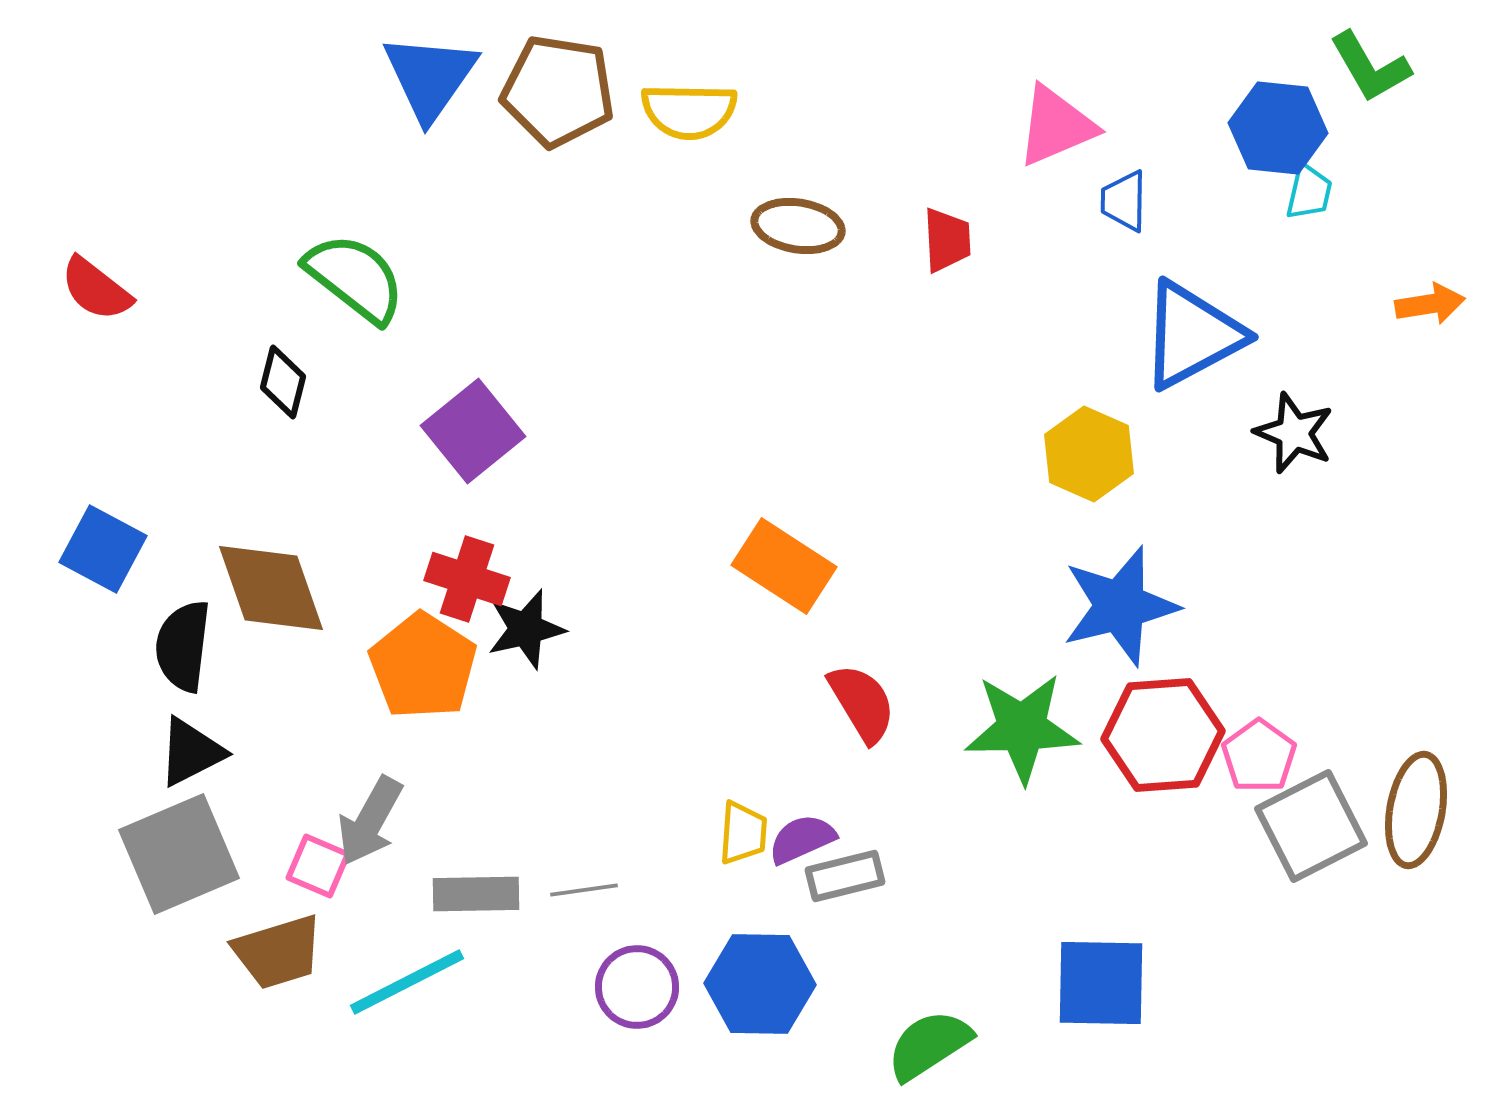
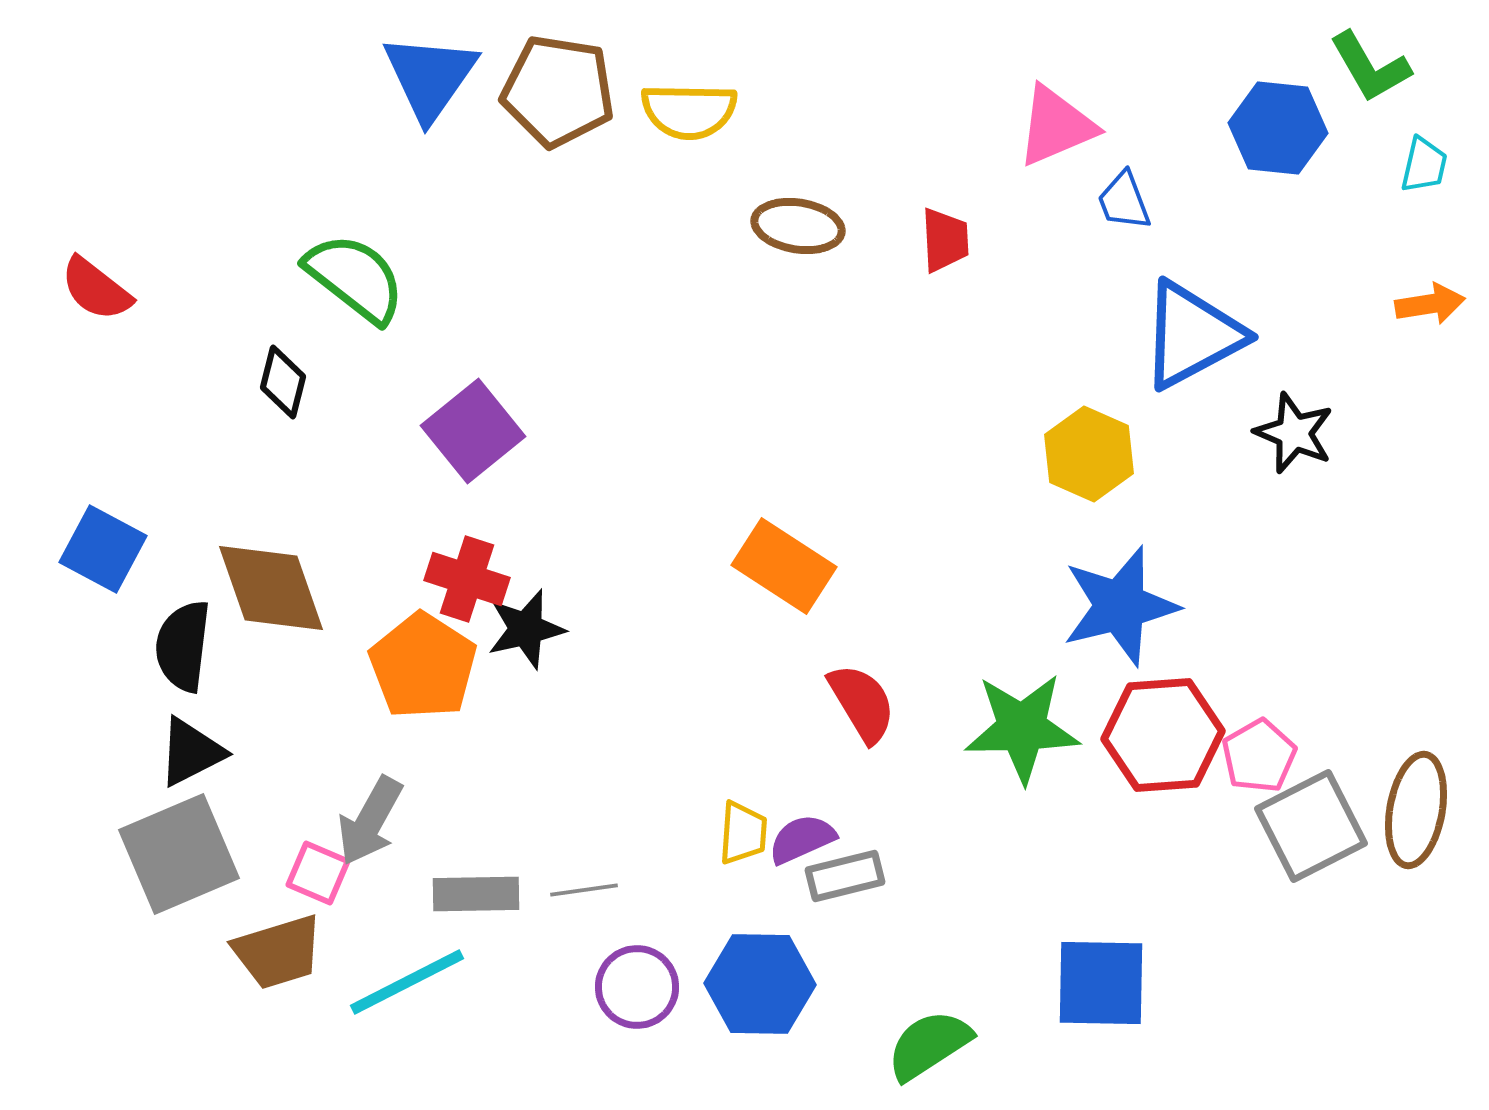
cyan trapezoid at (1309, 192): moved 115 px right, 27 px up
blue trapezoid at (1124, 201): rotated 22 degrees counterclockwise
red trapezoid at (947, 240): moved 2 px left
pink pentagon at (1259, 756): rotated 6 degrees clockwise
pink square at (318, 866): moved 7 px down
